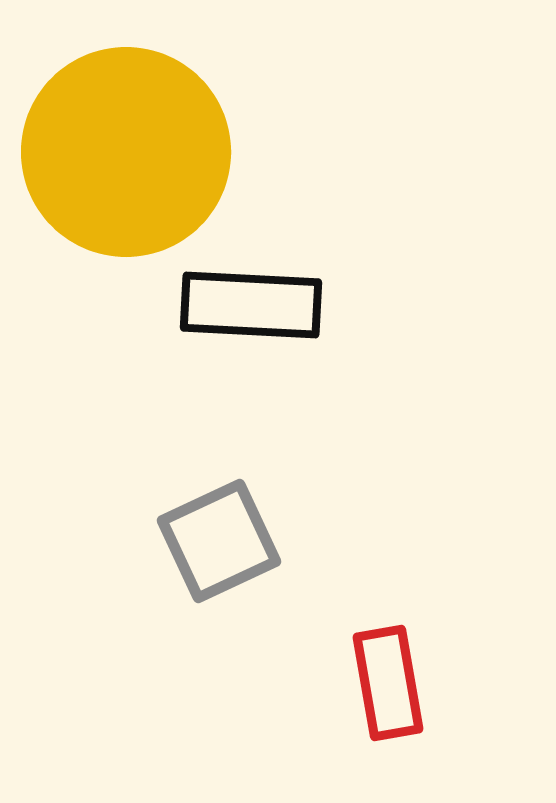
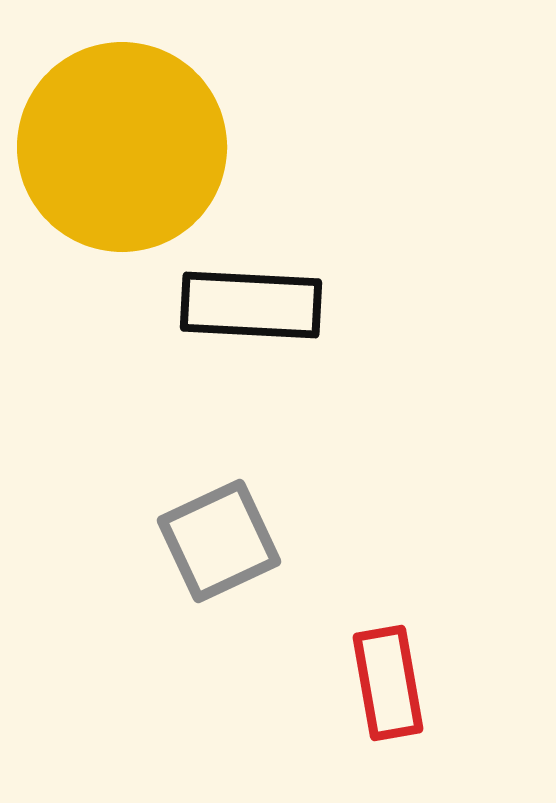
yellow circle: moved 4 px left, 5 px up
